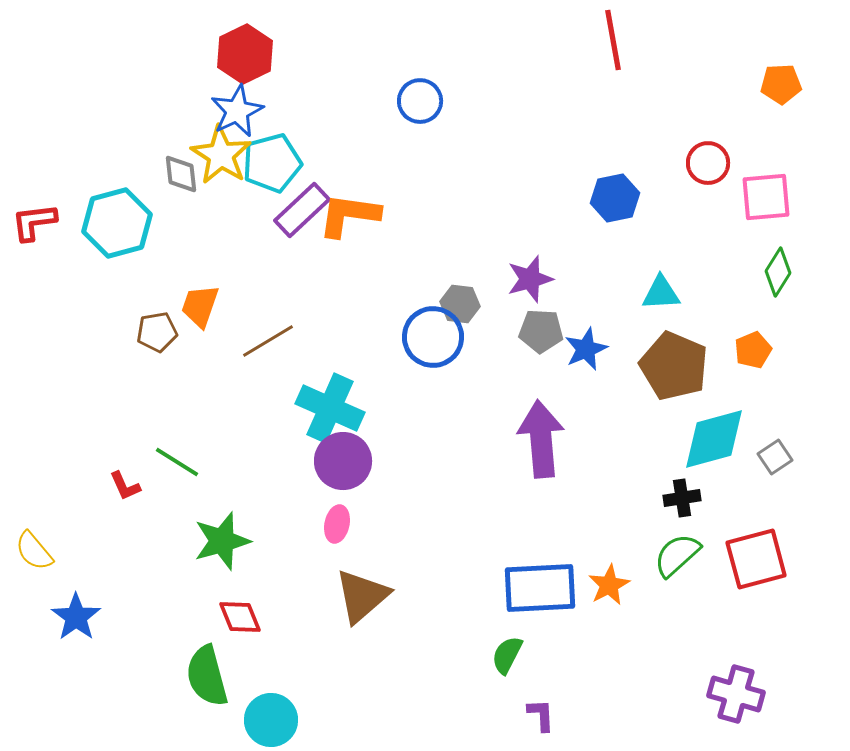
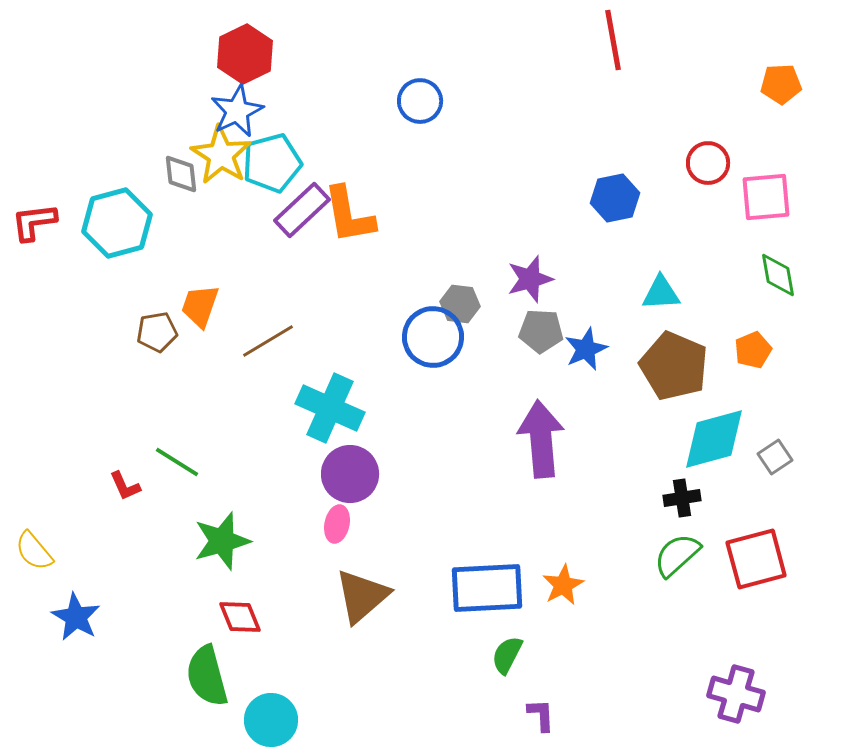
orange L-shape at (349, 215): rotated 108 degrees counterclockwise
green diamond at (778, 272): moved 3 px down; rotated 42 degrees counterclockwise
purple circle at (343, 461): moved 7 px right, 13 px down
orange star at (609, 585): moved 46 px left
blue rectangle at (540, 588): moved 53 px left
blue star at (76, 617): rotated 6 degrees counterclockwise
